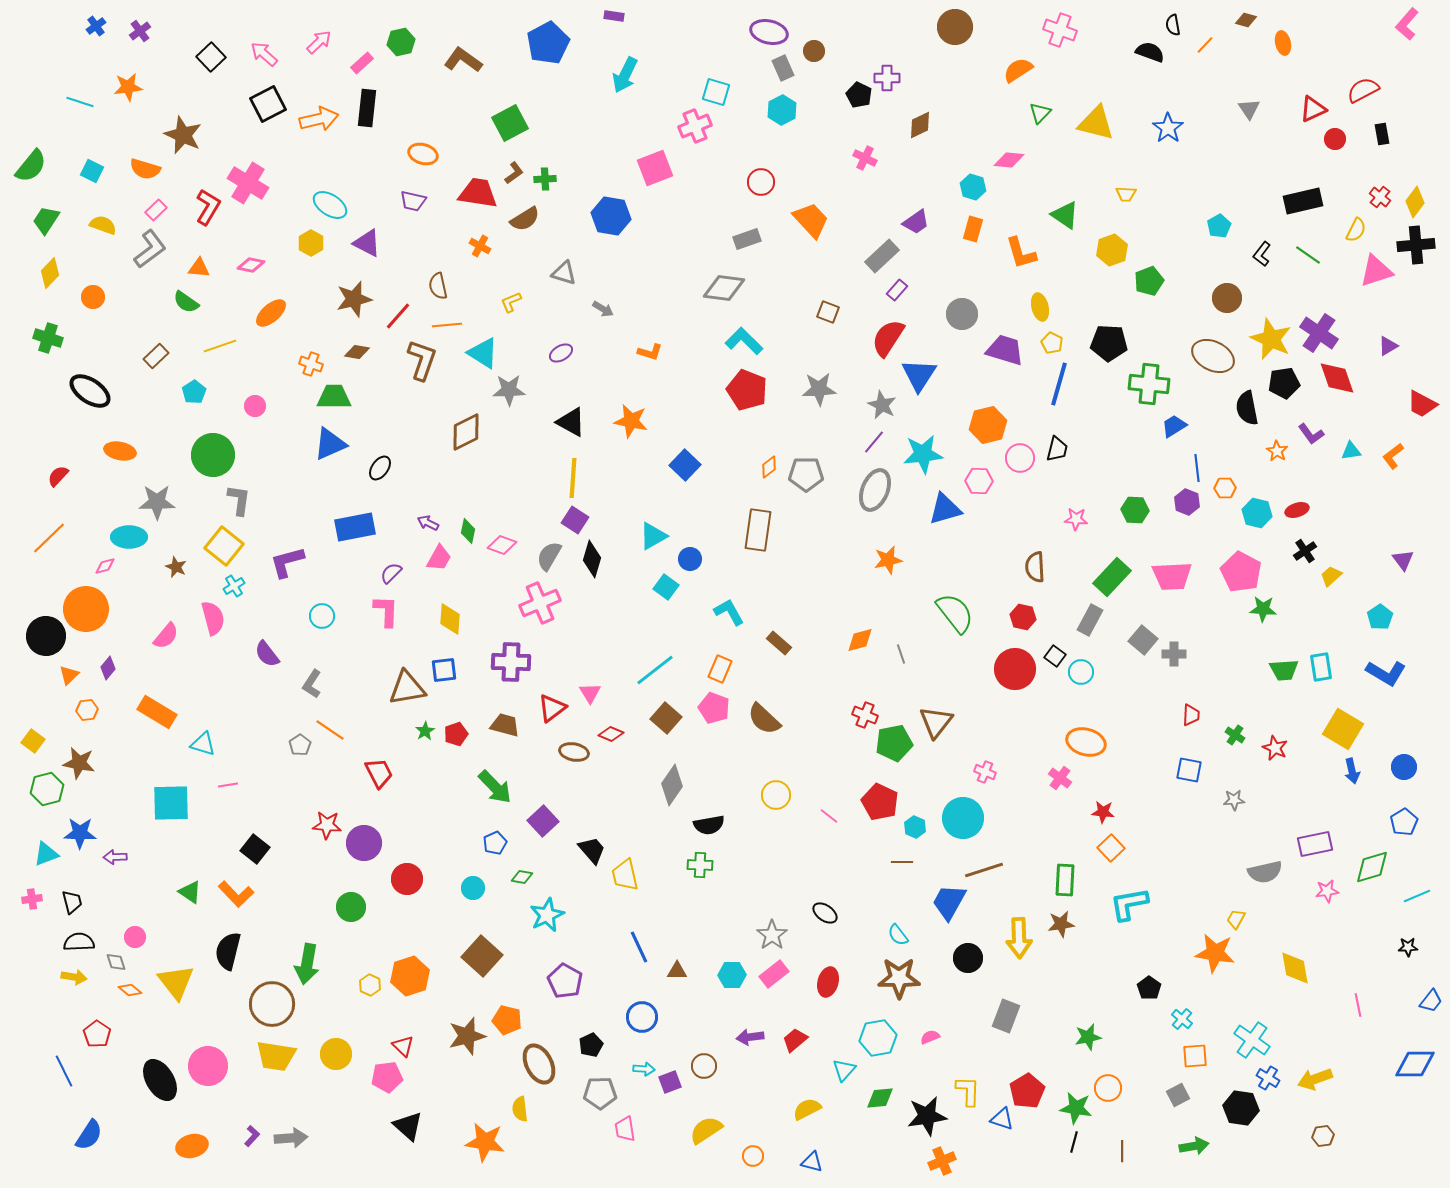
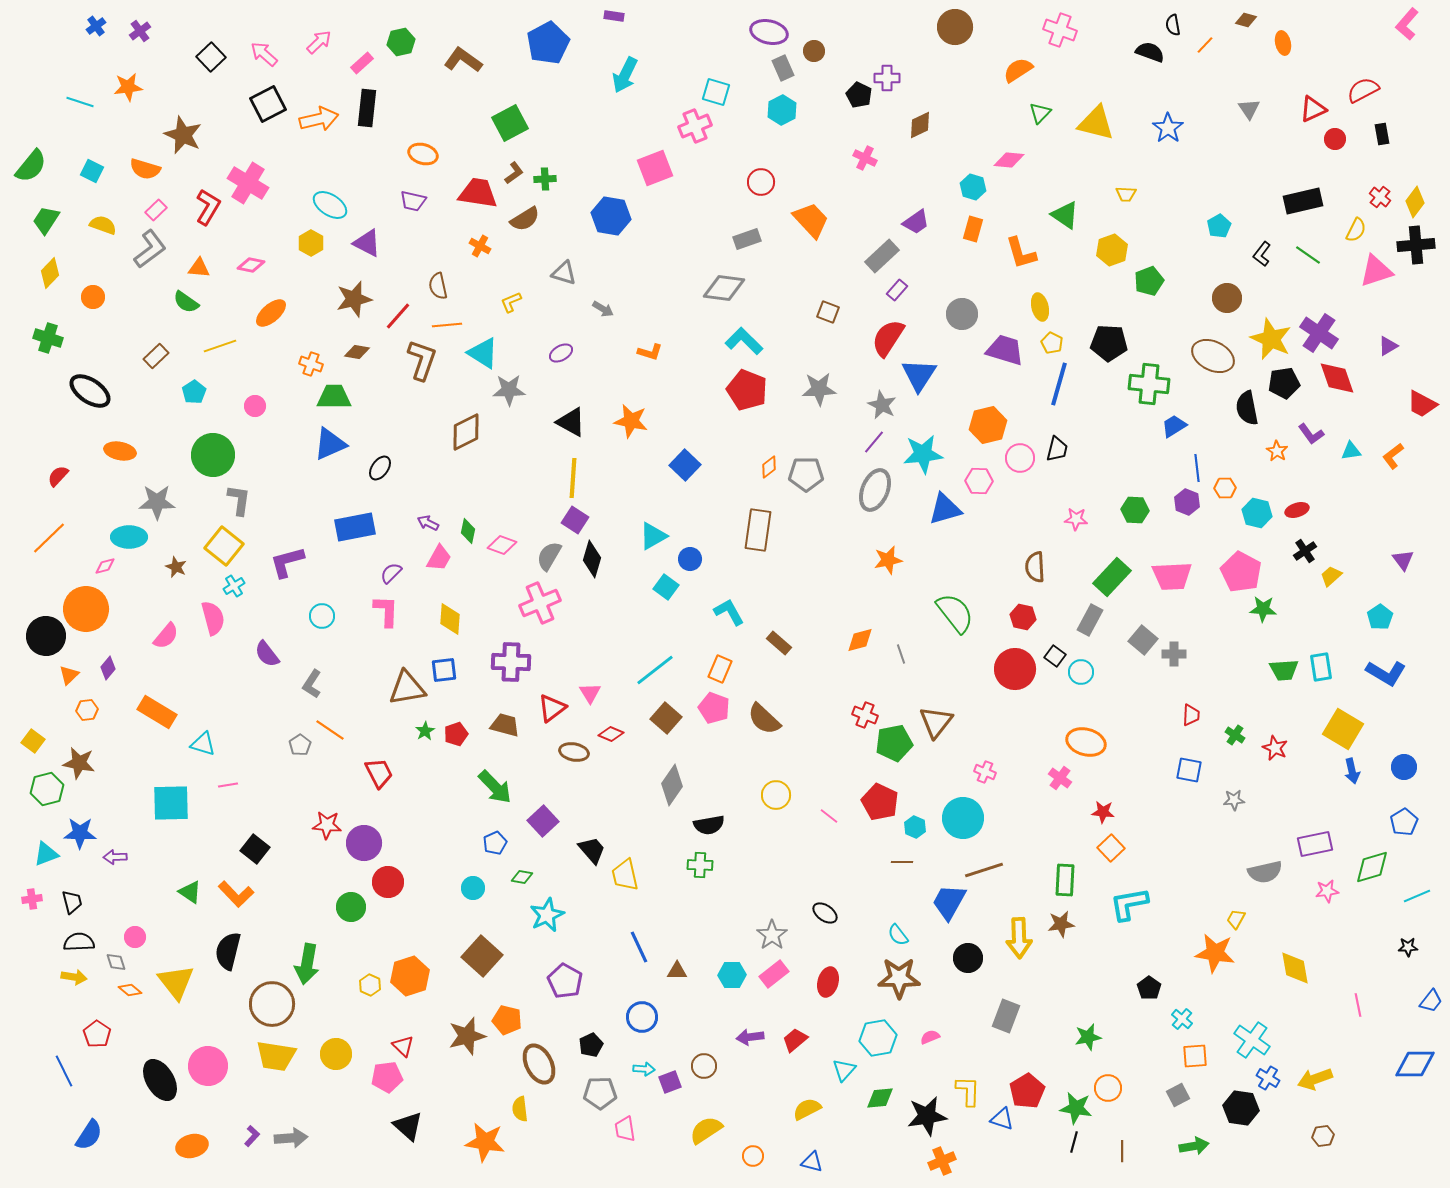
red circle at (407, 879): moved 19 px left, 3 px down
